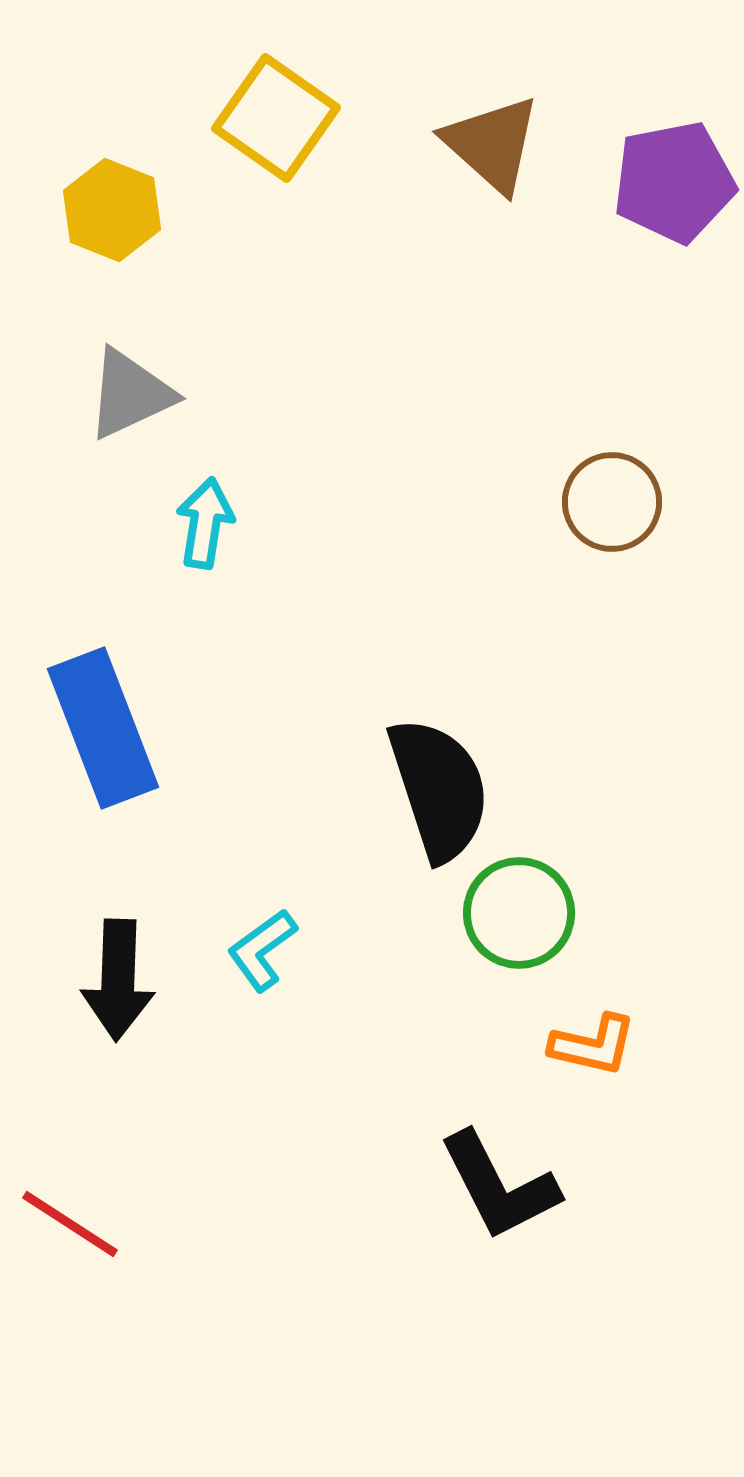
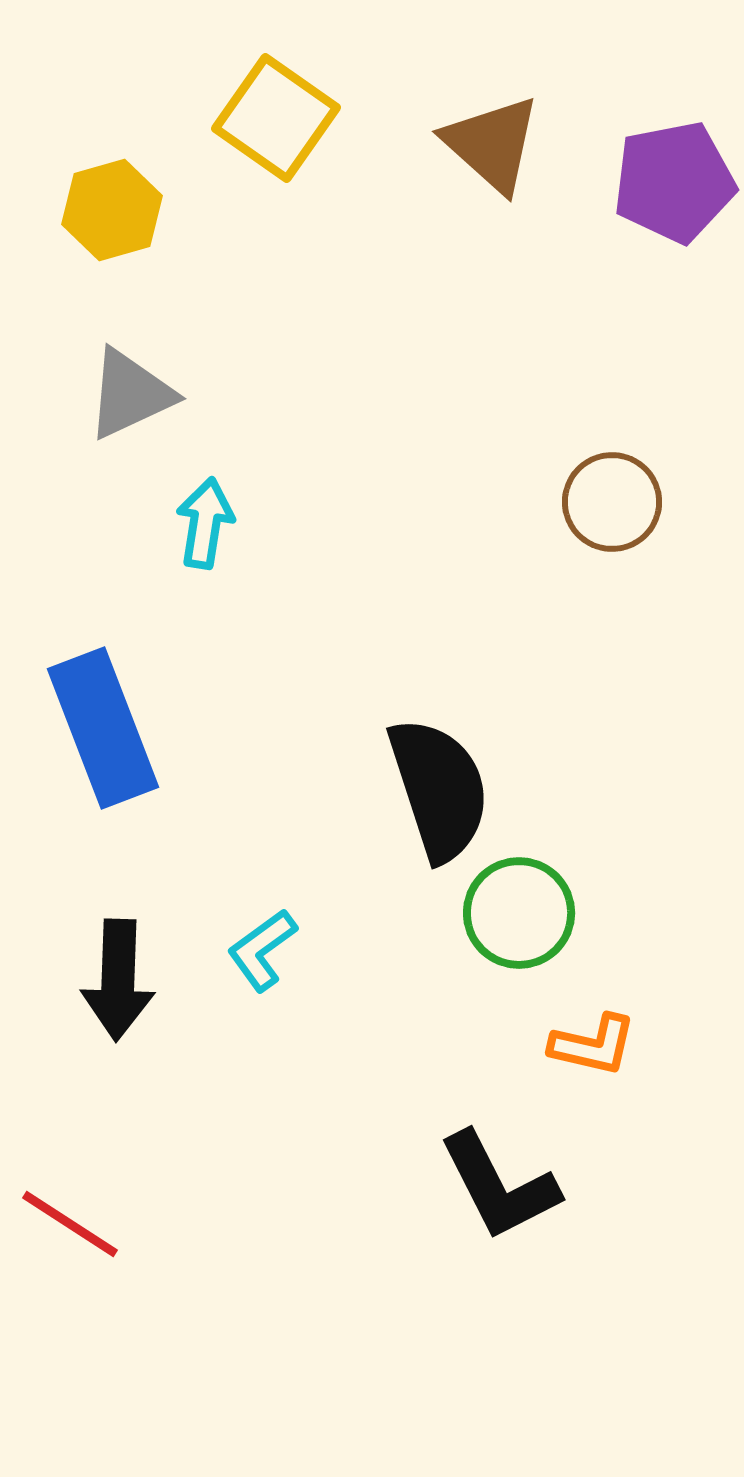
yellow hexagon: rotated 22 degrees clockwise
